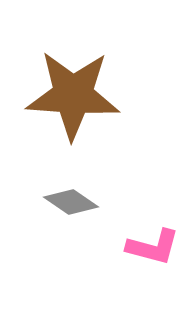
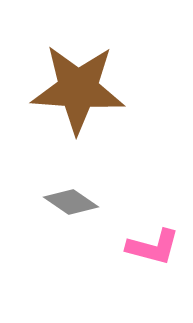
brown star: moved 5 px right, 6 px up
